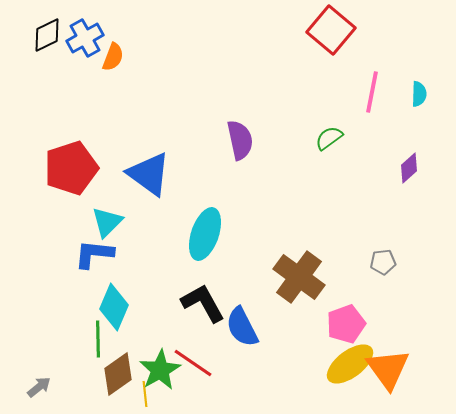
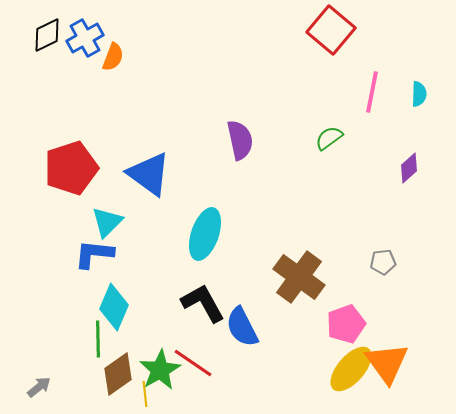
yellow ellipse: moved 1 px right, 5 px down; rotated 12 degrees counterclockwise
orange triangle: moved 1 px left, 6 px up
